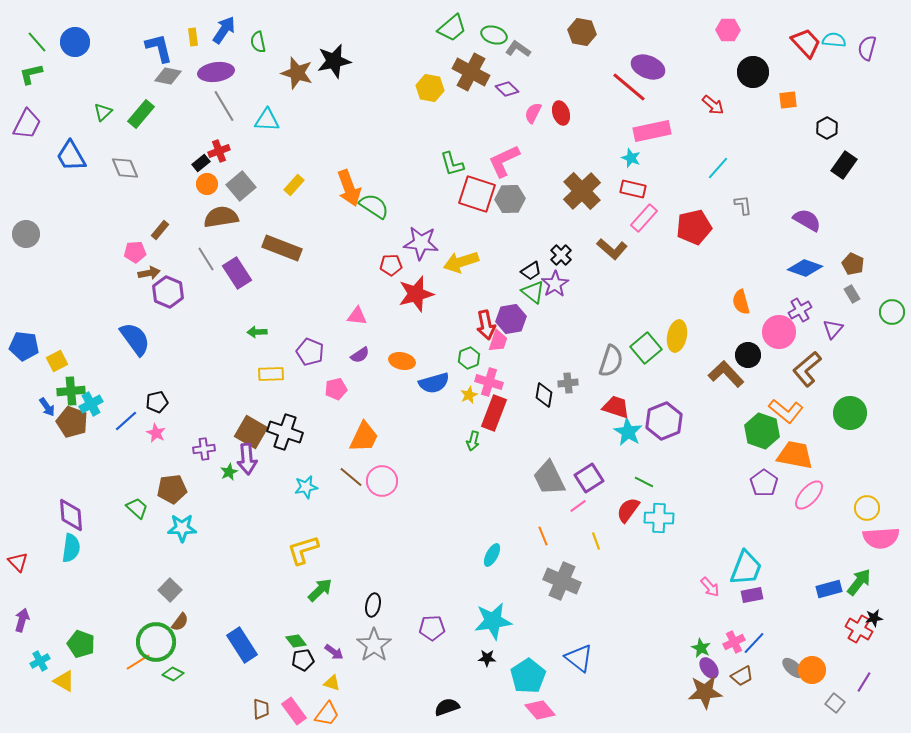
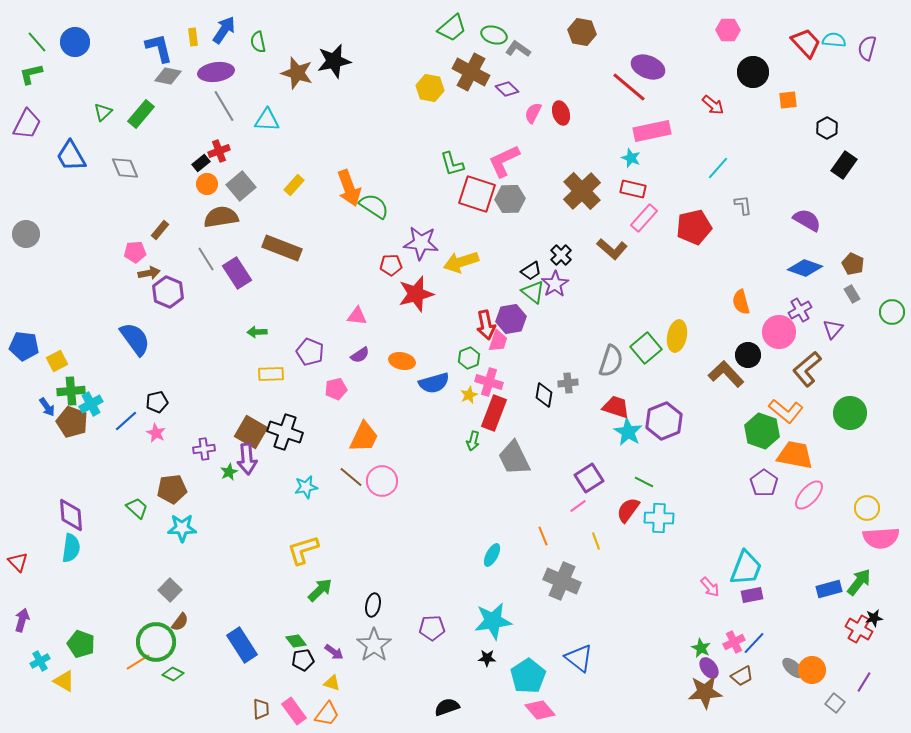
gray trapezoid at (549, 478): moved 35 px left, 20 px up
